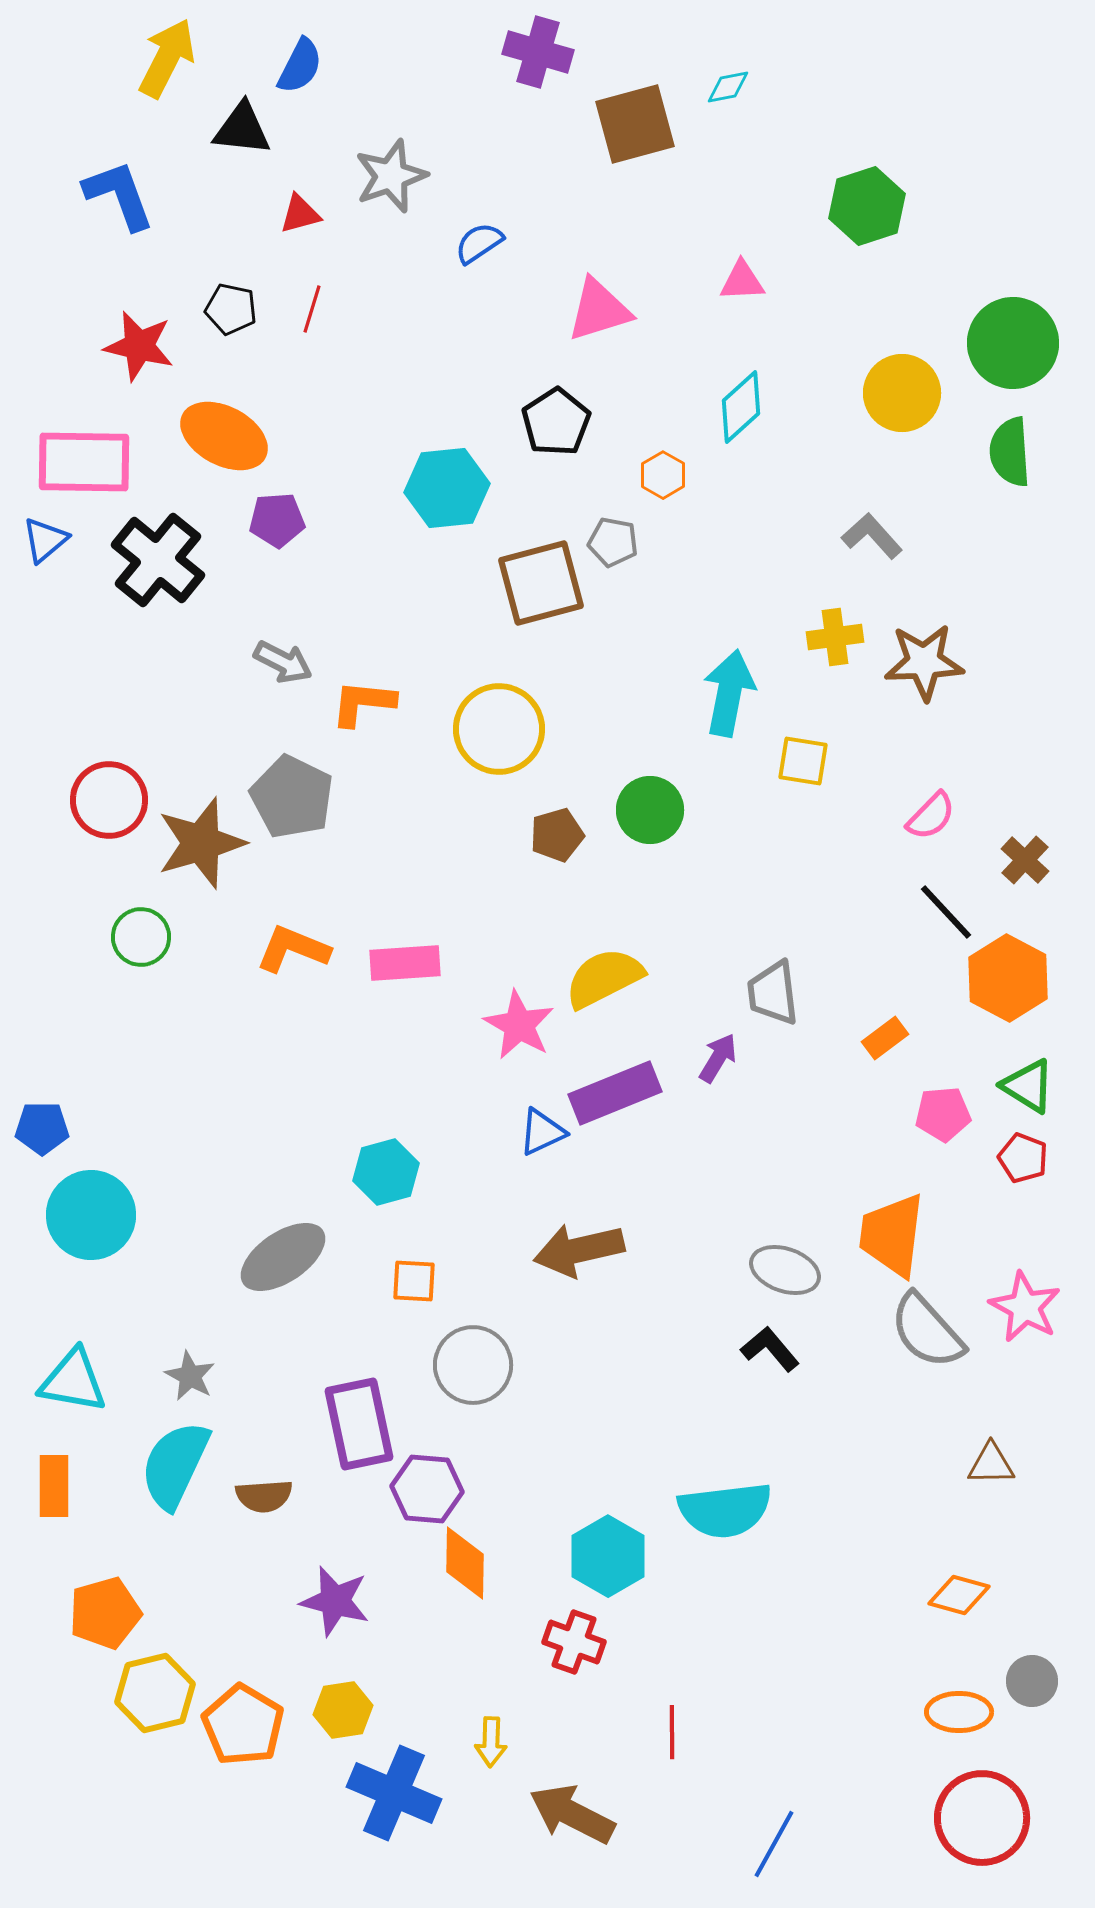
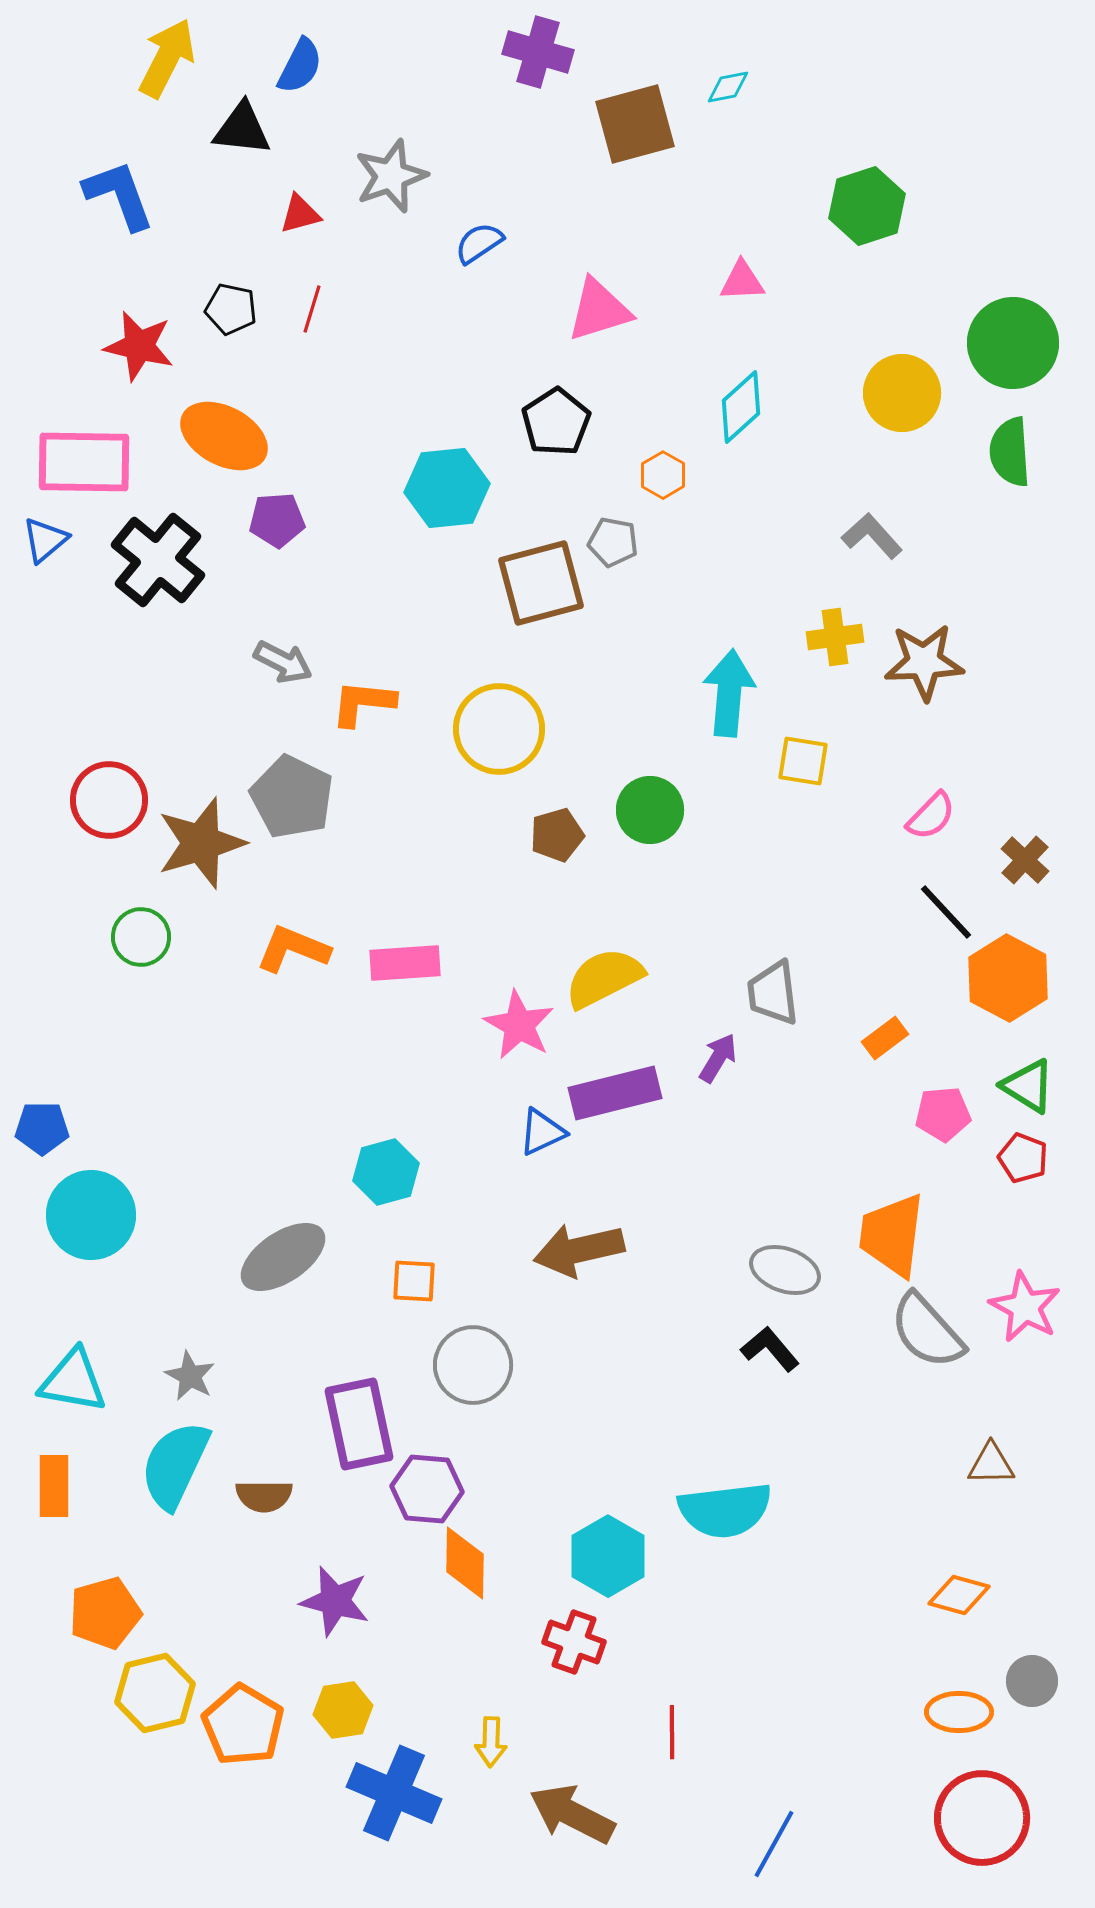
cyan arrow at (729, 693): rotated 6 degrees counterclockwise
purple rectangle at (615, 1093): rotated 8 degrees clockwise
brown semicircle at (264, 1496): rotated 4 degrees clockwise
